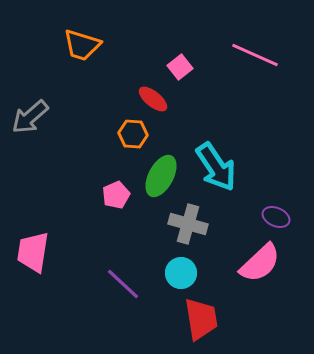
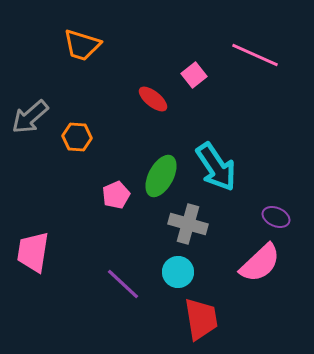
pink square: moved 14 px right, 8 px down
orange hexagon: moved 56 px left, 3 px down
cyan circle: moved 3 px left, 1 px up
